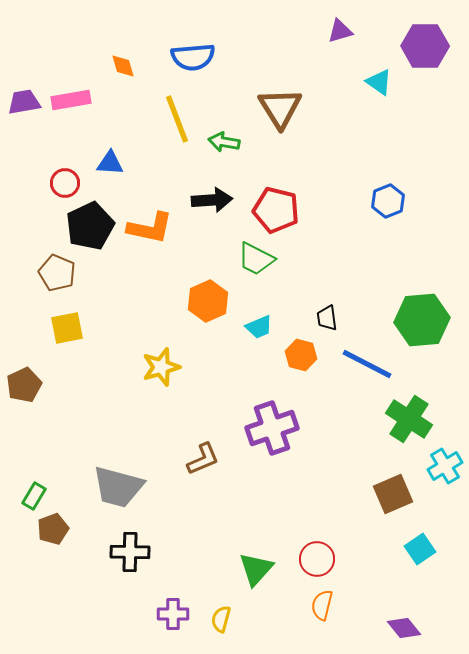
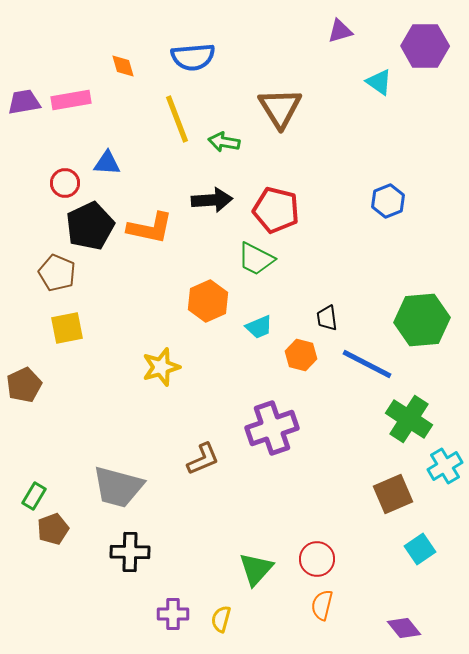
blue triangle at (110, 163): moved 3 px left
